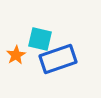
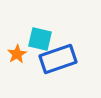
orange star: moved 1 px right, 1 px up
